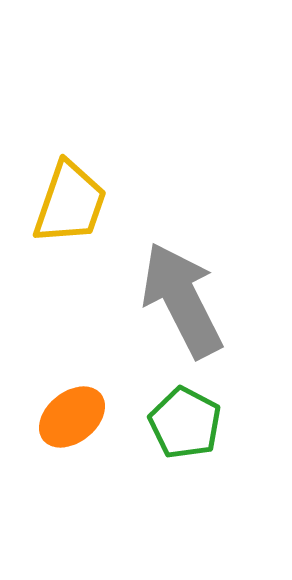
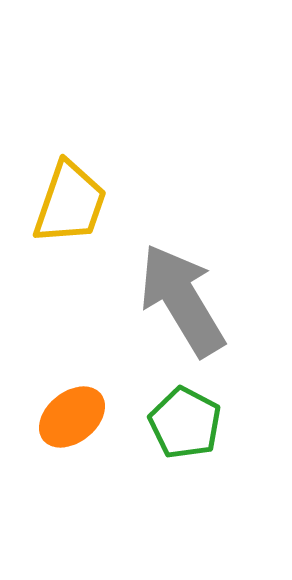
gray arrow: rotated 4 degrees counterclockwise
